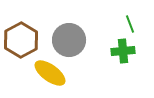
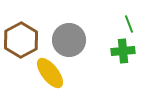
green line: moved 1 px left
yellow ellipse: rotated 16 degrees clockwise
